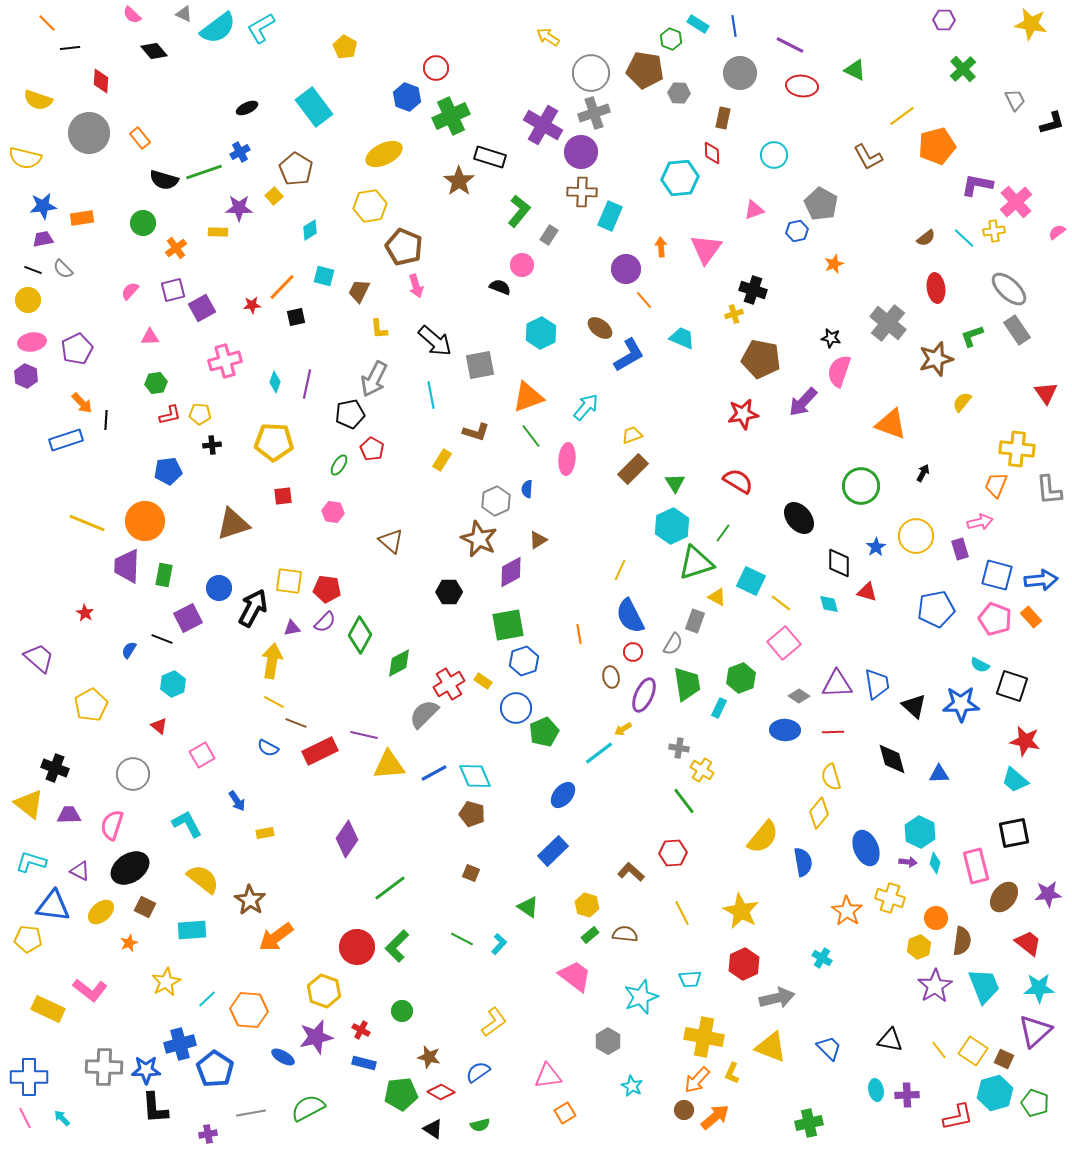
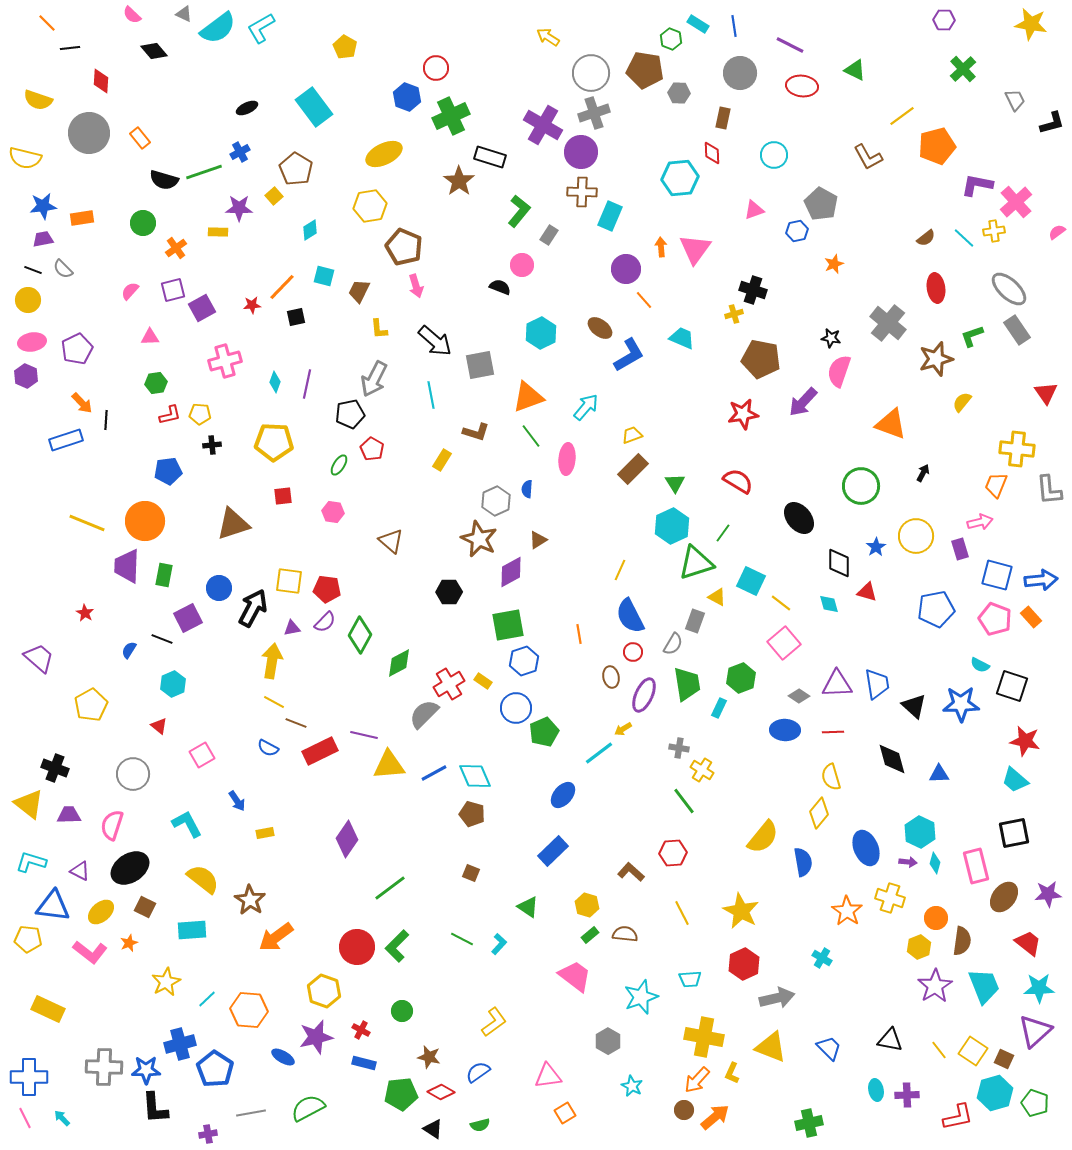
pink triangle at (706, 249): moved 11 px left
pink L-shape at (90, 990): moved 38 px up
